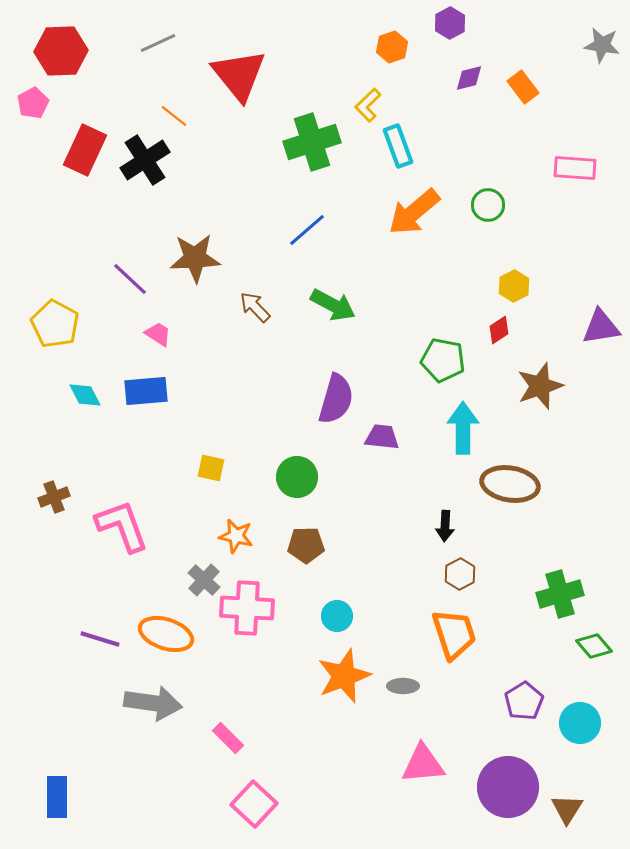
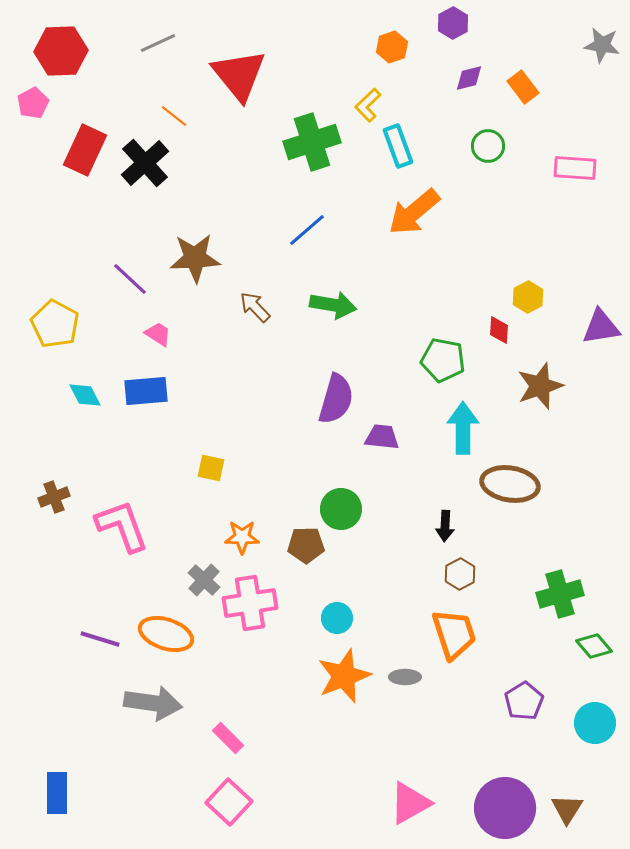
purple hexagon at (450, 23): moved 3 px right
black cross at (145, 160): moved 3 px down; rotated 9 degrees counterclockwise
green circle at (488, 205): moved 59 px up
yellow hexagon at (514, 286): moved 14 px right, 11 px down
green arrow at (333, 305): rotated 18 degrees counterclockwise
red diamond at (499, 330): rotated 52 degrees counterclockwise
green circle at (297, 477): moved 44 px right, 32 px down
orange star at (236, 536): moved 6 px right, 1 px down; rotated 12 degrees counterclockwise
pink cross at (247, 608): moved 3 px right, 5 px up; rotated 12 degrees counterclockwise
cyan circle at (337, 616): moved 2 px down
gray ellipse at (403, 686): moved 2 px right, 9 px up
cyan circle at (580, 723): moved 15 px right
pink triangle at (423, 764): moved 13 px left, 39 px down; rotated 24 degrees counterclockwise
purple circle at (508, 787): moved 3 px left, 21 px down
blue rectangle at (57, 797): moved 4 px up
pink square at (254, 804): moved 25 px left, 2 px up
